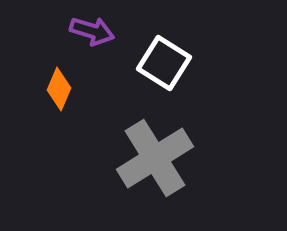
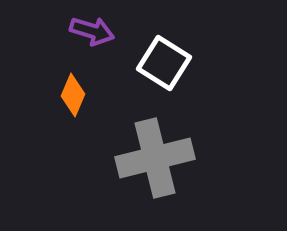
orange diamond: moved 14 px right, 6 px down
gray cross: rotated 18 degrees clockwise
